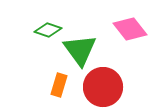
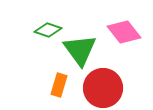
pink diamond: moved 6 px left, 3 px down
red circle: moved 1 px down
